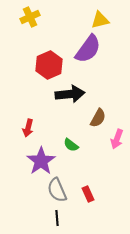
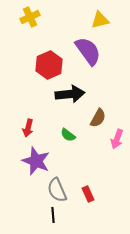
purple semicircle: moved 2 px down; rotated 72 degrees counterclockwise
green semicircle: moved 3 px left, 10 px up
purple star: moved 5 px left; rotated 16 degrees counterclockwise
black line: moved 4 px left, 3 px up
